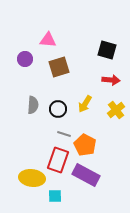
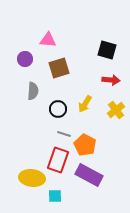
brown square: moved 1 px down
gray semicircle: moved 14 px up
purple rectangle: moved 3 px right
